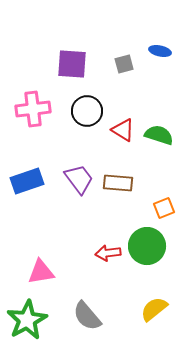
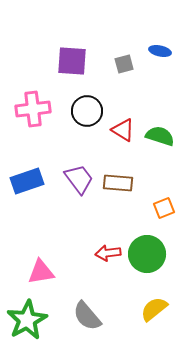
purple square: moved 3 px up
green semicircle: moved 1 px right, 1 px down
green circle: moved 8 px down
